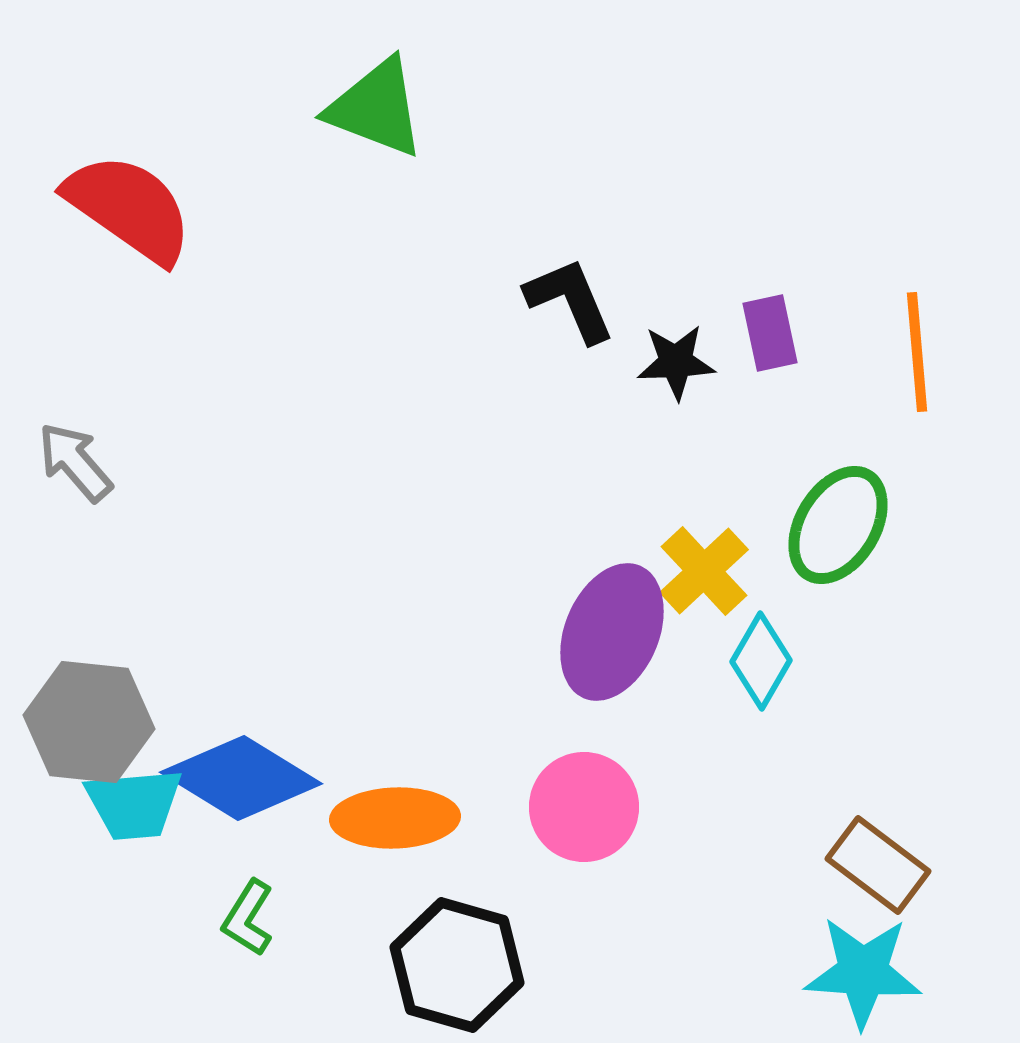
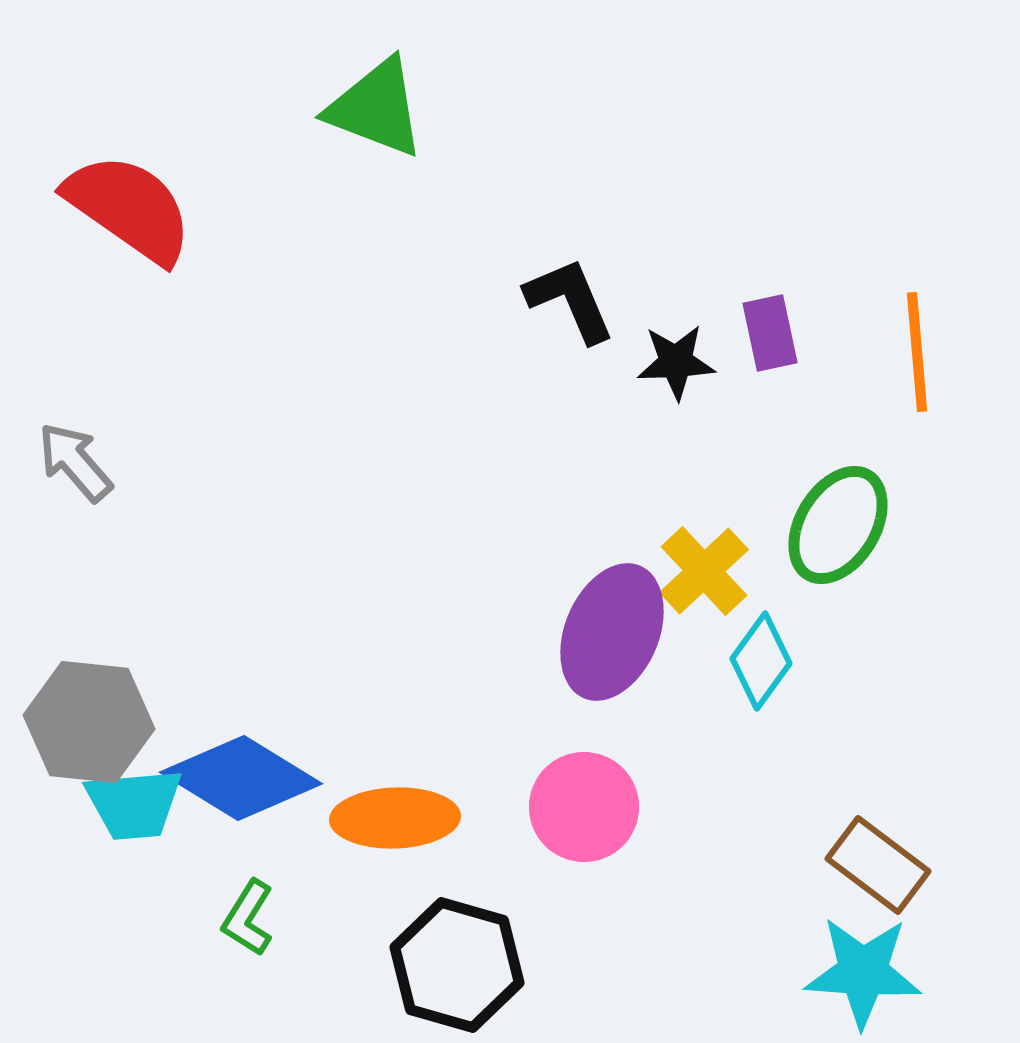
cyan diamond: rotated 6 degrees clockwise
